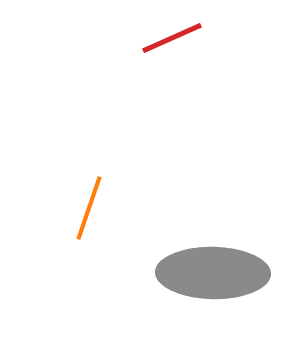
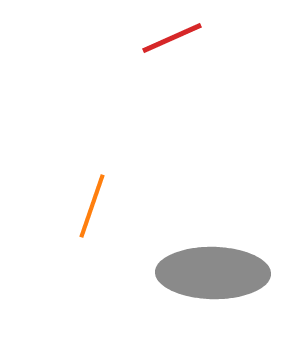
orange line: moved 3 px right, 2 px up
